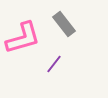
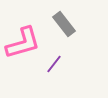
pink L-shape: moved 5 px down
